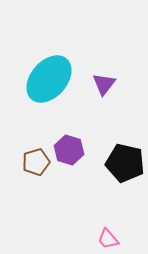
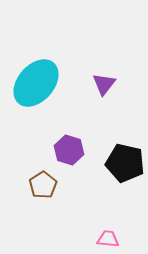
cyan ellipse: moved 13 px left, 4 px down
brown pentagon: moved 7 px right, 23 px down; rotated 16 degrees counterclockwise
pink trapezoid: rotated 135 degrees clockwise
